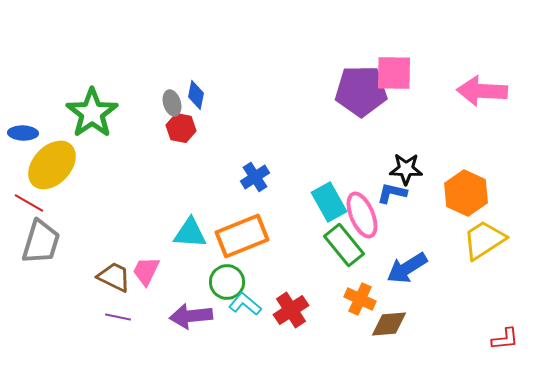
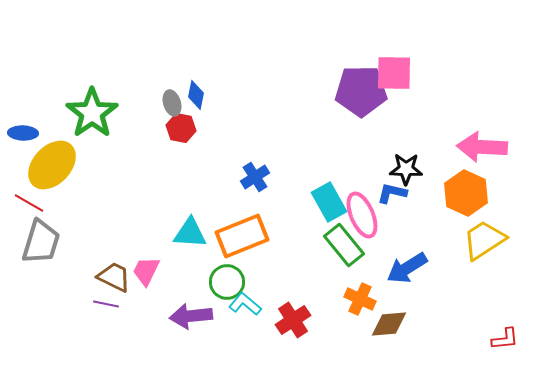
pink arrow: moved 56 px down
red cross: moved 2 px right, 10 px down
purple line: moved 12 px left, 13 px up
